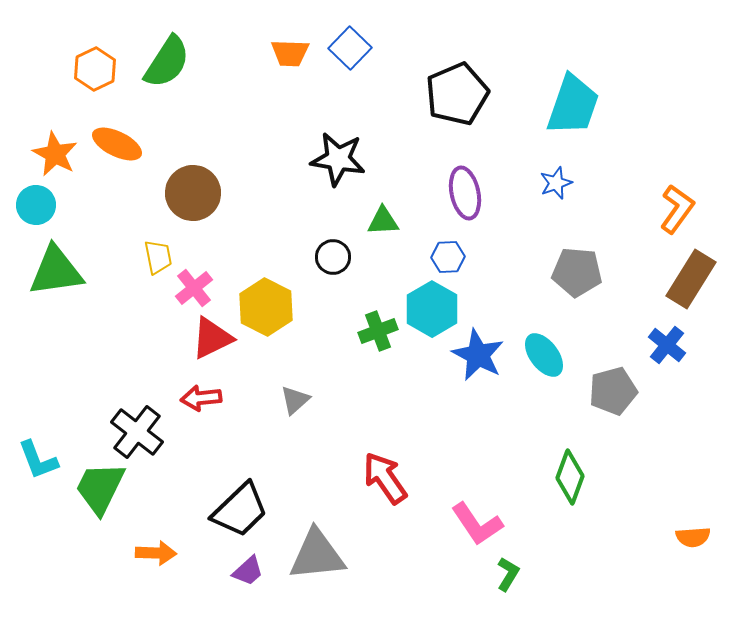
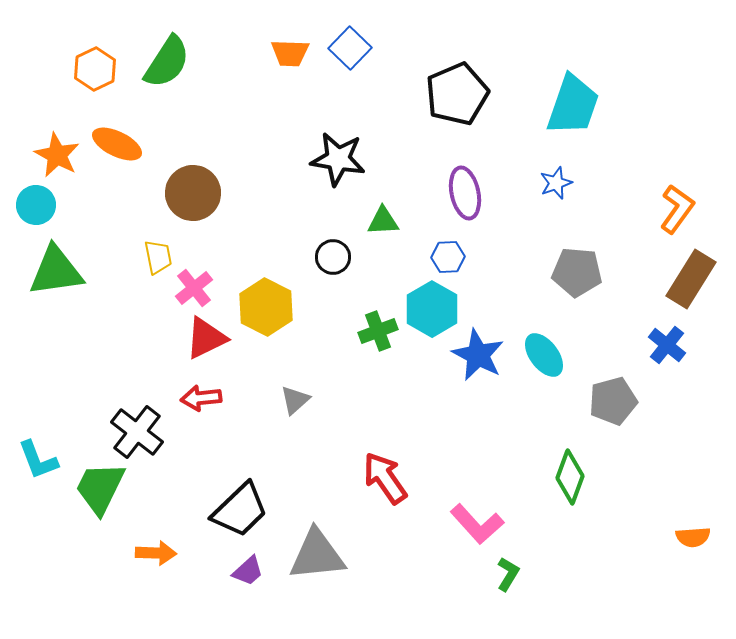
orange star at (55, 154): moved 2 px right, 1 px down
red triangle at (212, 338): moved 6 px left
gray pentagon at (613, 391): moved 10 px down
pink L-shape at (477, 524): rotated 8 degrees counterclockwise
